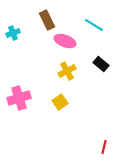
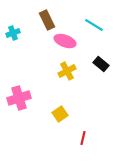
yellow square: moved 12 px down
red line: moved 21 px left, 9 px up
